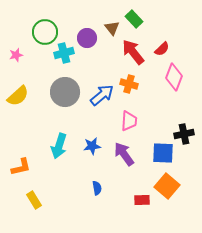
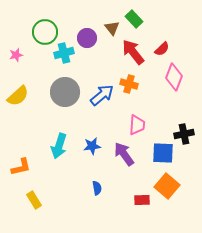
pink trapezoid: moved 8 px right, 4 px down
